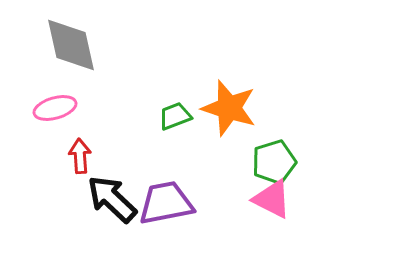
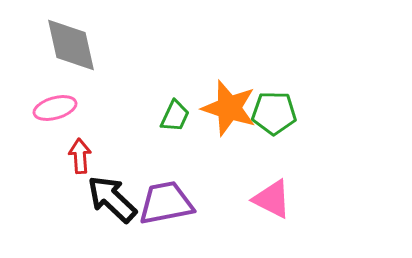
green trapezoid: rotated 136 degrees clockwise
green pentagon: moved 49 px up; rotated 18 degrees clockwise
